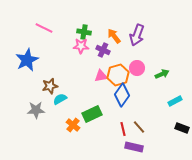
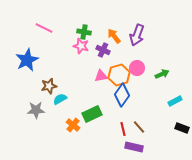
pink star: rotated 14 degrees clockwise
orange hexagon: moved 1 px right
brown star: moved 1 px left
